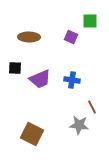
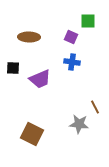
green square: moved 2 px left
black square: moved 2 px left
blue cross: moved 18 px up
brown line: moved 3 px right
gray star: moved 1 px up
